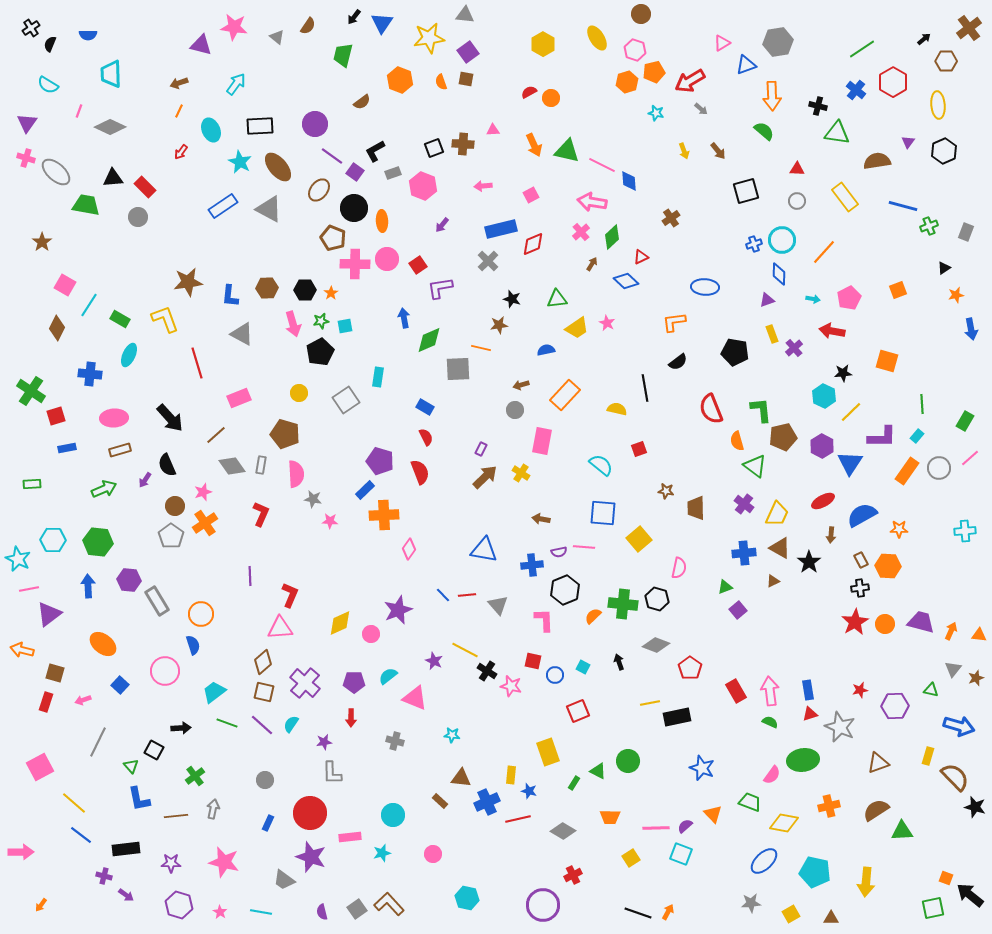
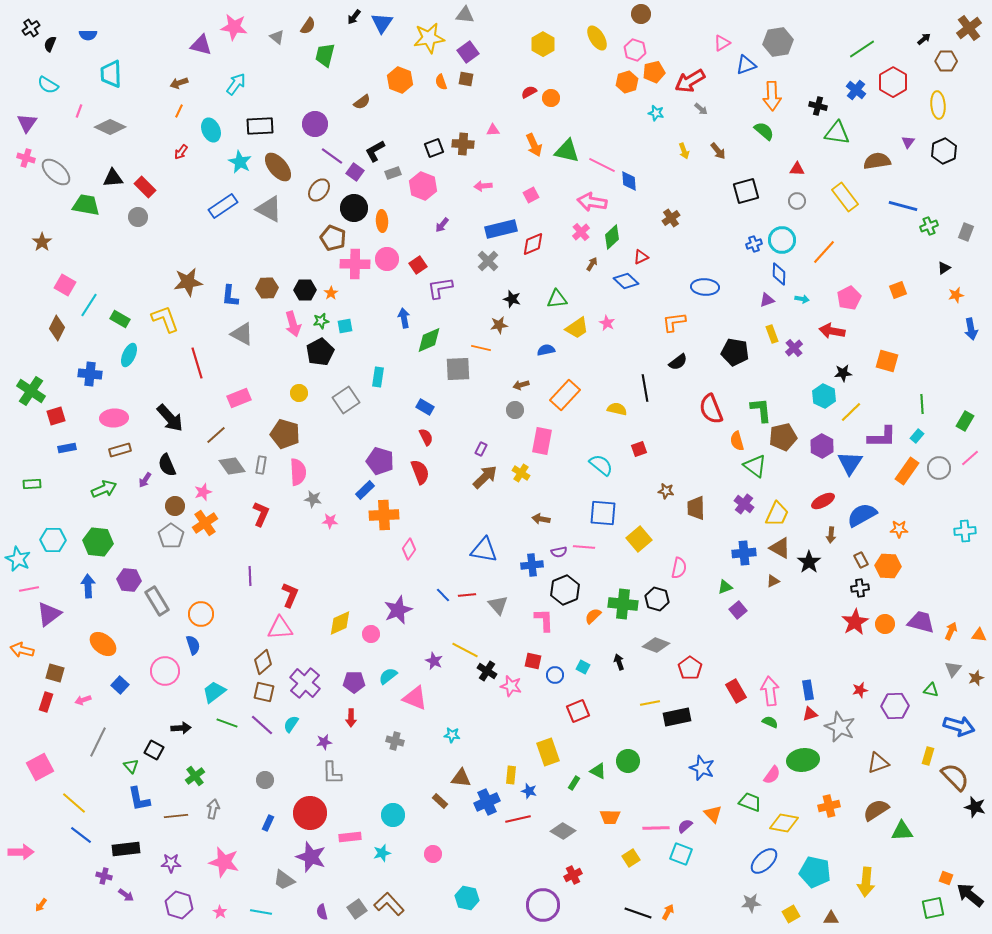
green trapezoid at (343, 55): moved 18 px left
cyan arrow at (813, 299): moved 11 px left
pink semicircle at (296, 474): moved 2 px right, 2 px up
